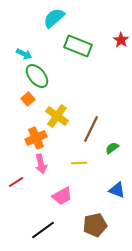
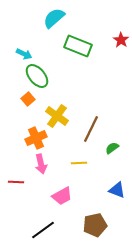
red line: rotated 35 degrees clockwise
